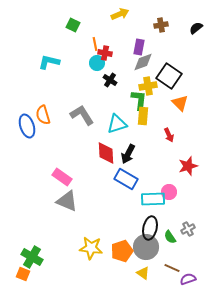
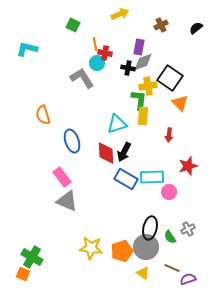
brown cross: rotated 16 degrees counterclockwise
cyan L-shape: moved 22 px left, 13 px up
black square: moved 1 px right, 2 px down
black cross: moved 18 px right, 12 px up; rotated 24 degrees counterclockwise
gray L-shape: moved 37 px up
blue ellipse: moved 45 px right, 15 px down
red arrow: rotated 32 degrees clockwise
black arrow: moved 4 px left, 2 px up
pink rectangle: rotated 18 degrees clockwise
cyan rectangle: moved 1 px left, 22 px up
